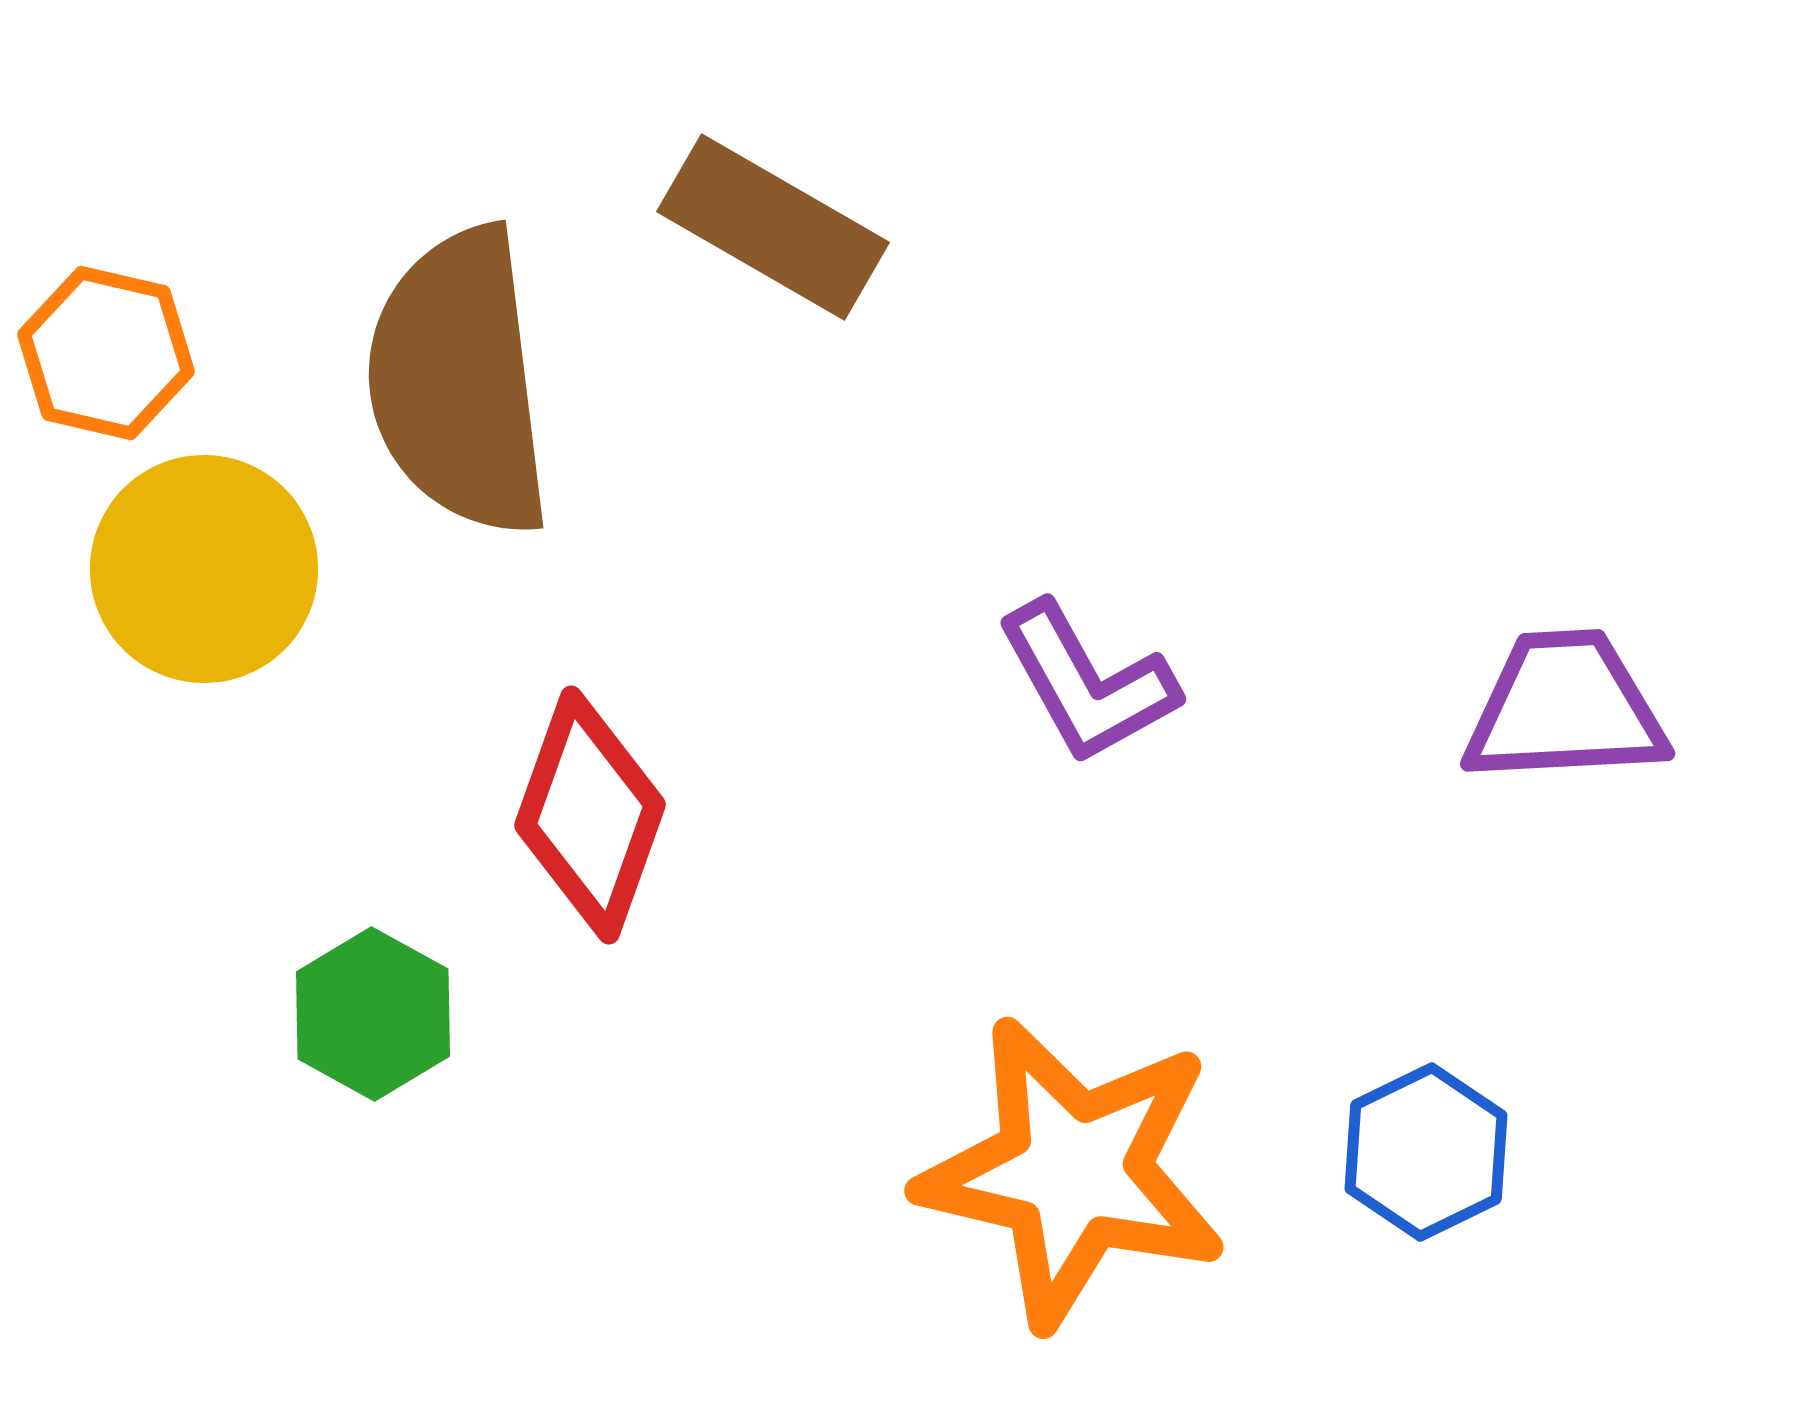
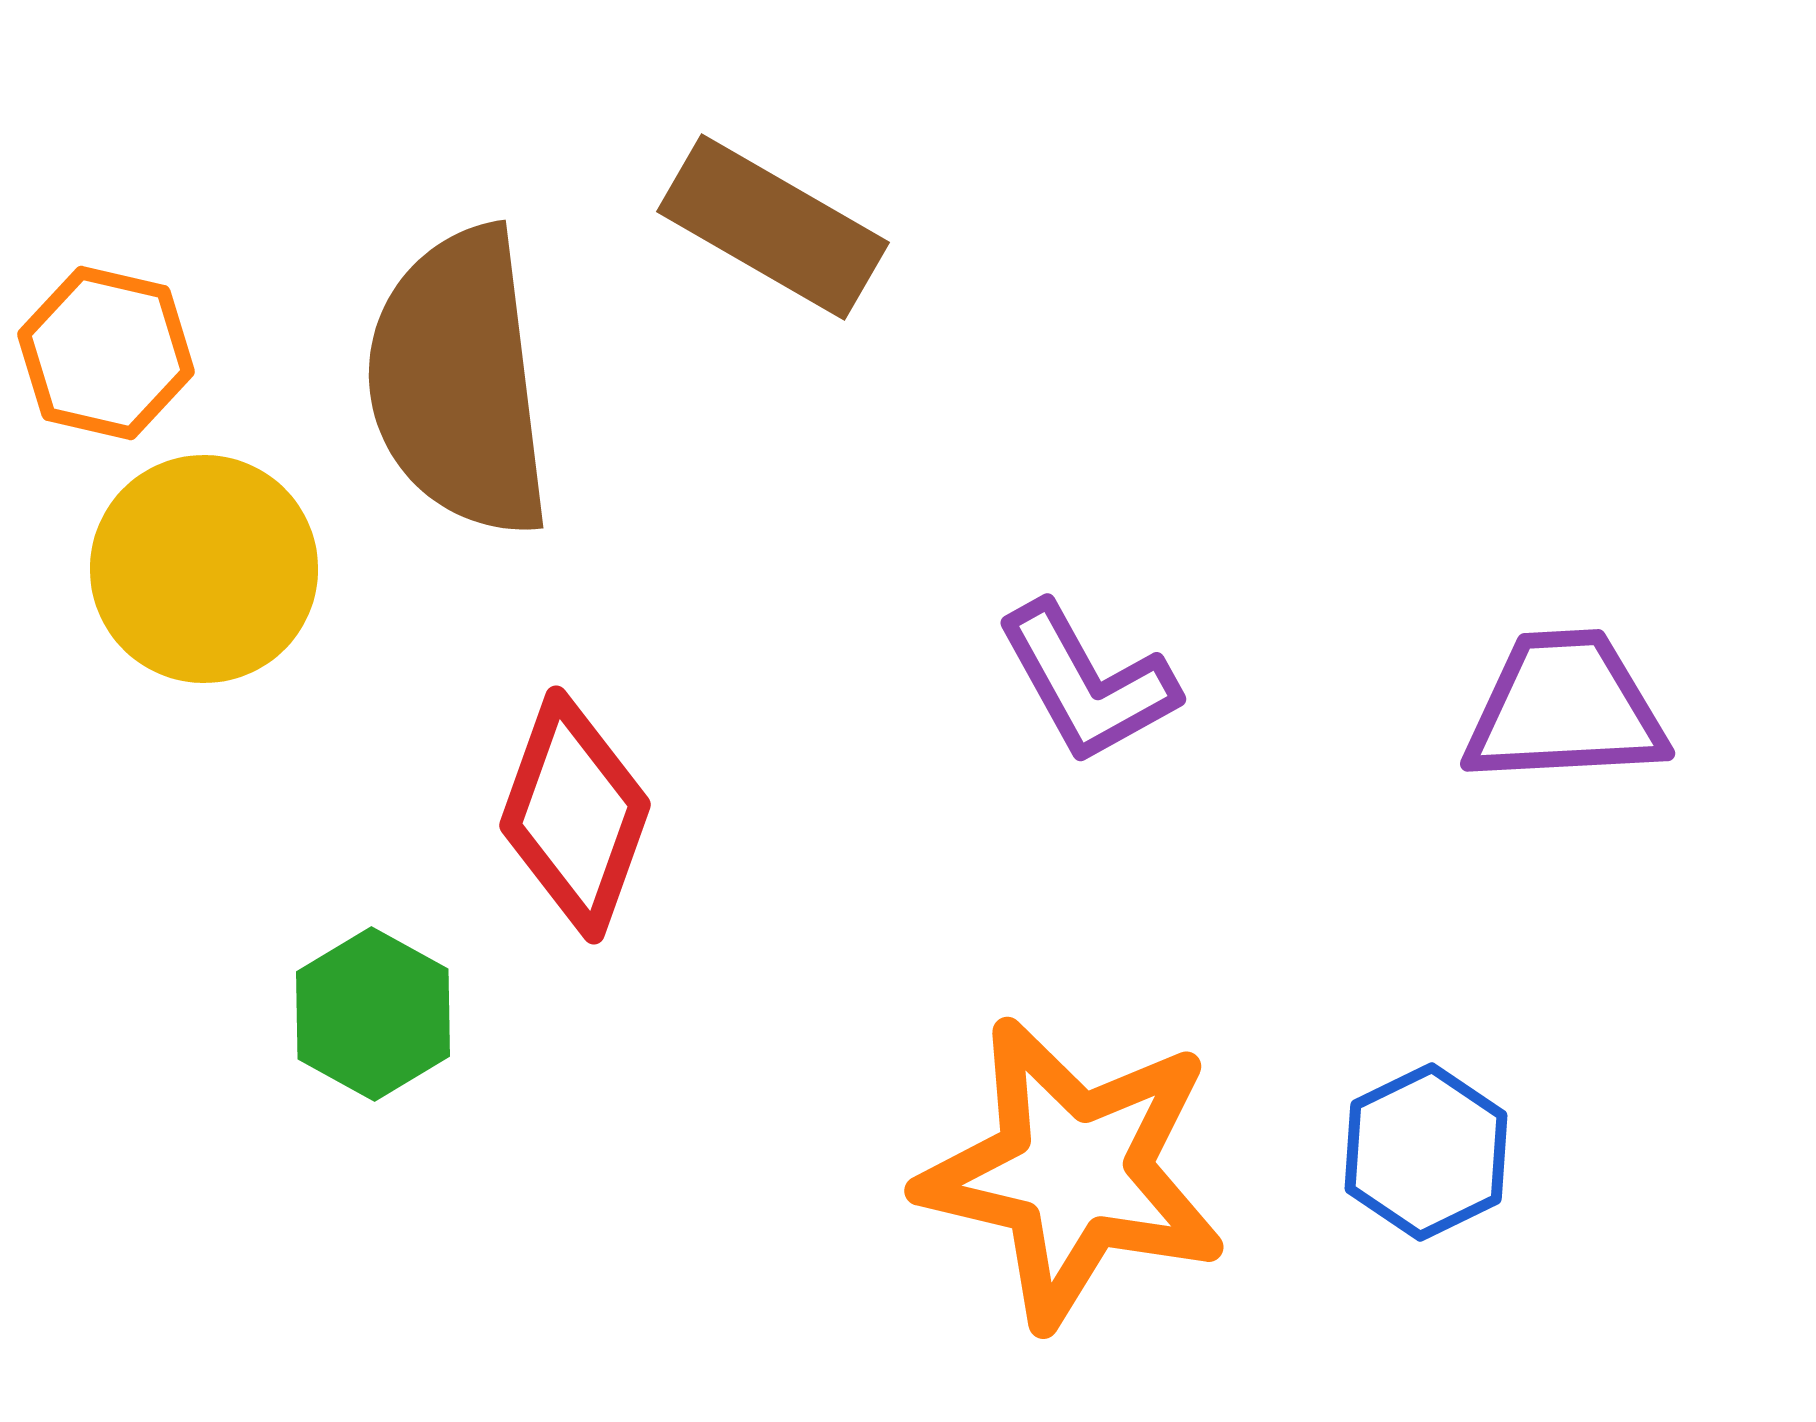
red diamond: moved 15 px left
